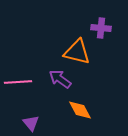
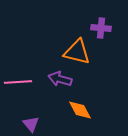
purple arrow: rotated 20 degrees counterclockwise
purple triangle: moved 1 px down
